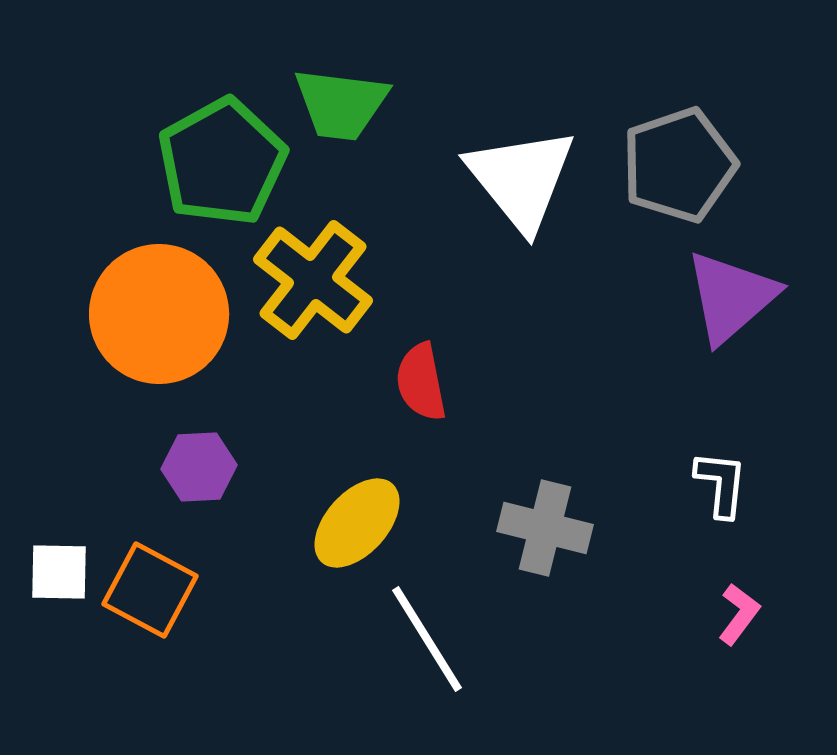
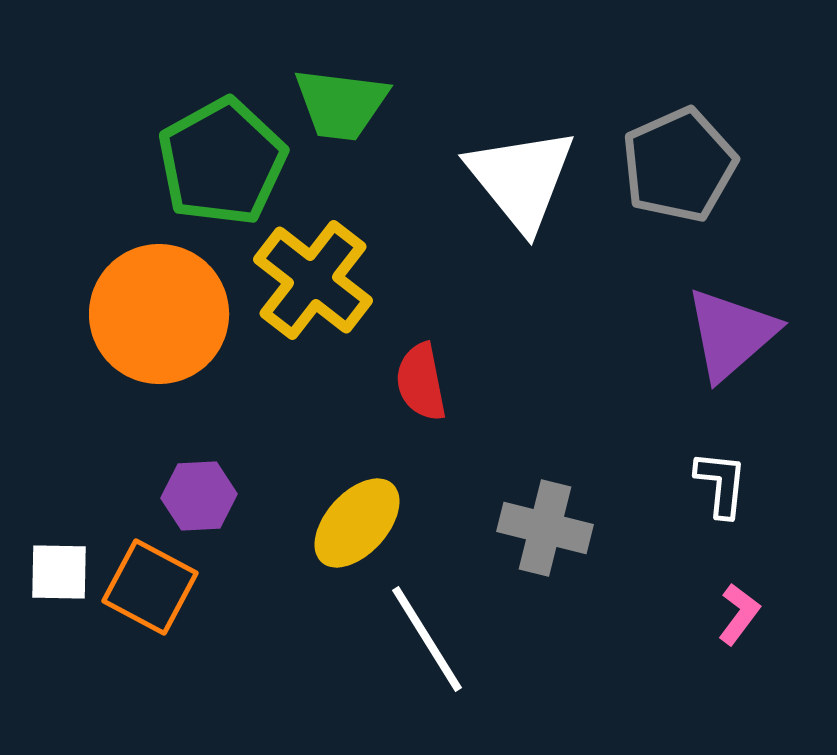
gray pentagon: rotated 5 degrees counterclockwise
purple triangle: moved 37 px down
purple hexagon: moved 29 px down
orange square: moved 3 px up
